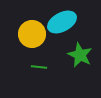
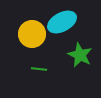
green line: moved 2 px down
